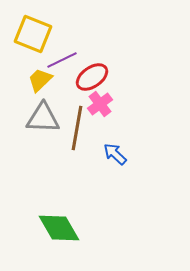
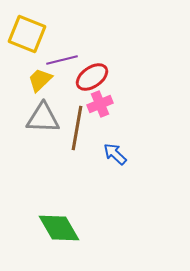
yellow square: moved 6 px left
purple line: rotated 12 degrees clockwise
pink cross: rotated 15 degrees clockwise
